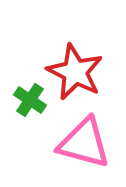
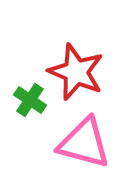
red star: moved 1 px right; rotated 4 degrees counterclockwise
